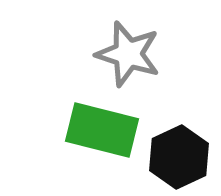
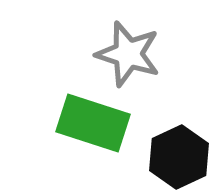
green rectangle: moved 9 px left, 7 px up; rotated 4 degrees clockwise
